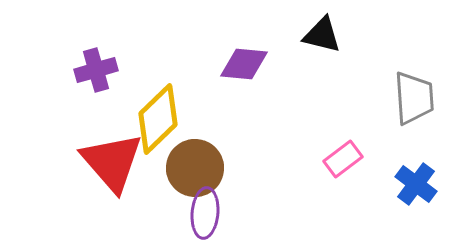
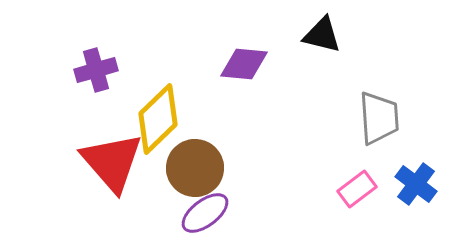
gray trapezoid: moved 35 px left, 20 px down
pink rectangle: moved 14 px right, 30 px down
purple ellipse: rotated 48 degrees clockwise
